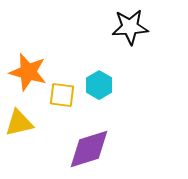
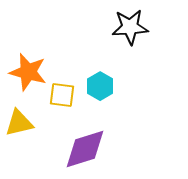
cyan hexagon: moved 1 px right, 1 px down
purple diamond: moved 4 px left
